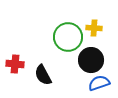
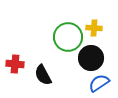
black circle: moved 2 px up
blue semicircle: rotated 15 degrees counterclockwise
